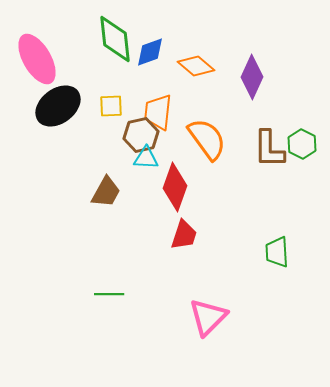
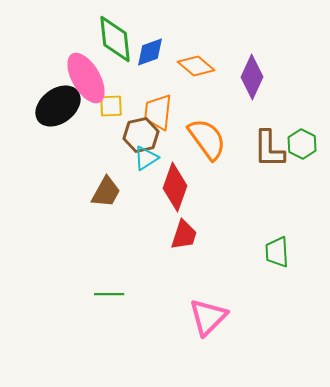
pink ellipse: moved 49 px right, 19 px down
cyan triangle: rotated 36 degrees counterclockwise
